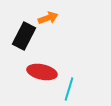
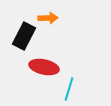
orange arrow: rotated 18 degrees clockwise
red ellipse: moved 2 px right, 5 px up
